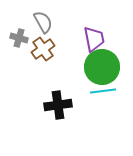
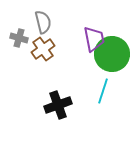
gray semicircle: rotated 15 degrees clockwise
green circle: moved 10 px right, 13 px up
cyan line: rotated 65 degrees counterclockwise
black cross: rotated 12 degrees counterclockwise
